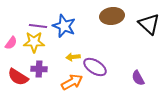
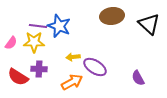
blue star: moved 5 px left
